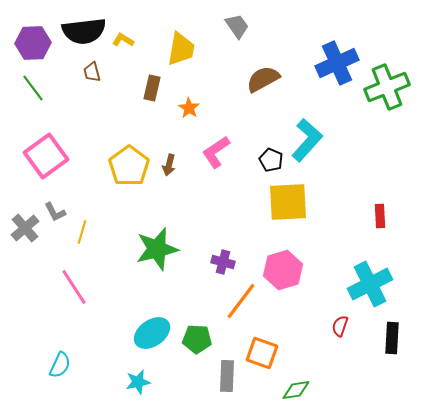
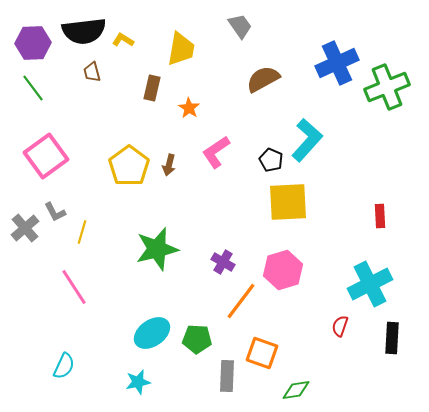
gray trapezoid: moved 3 px right
purple cross: rotated 15 degrees clockwise
cyan semicircle: moved 4 px right, 1 px down
